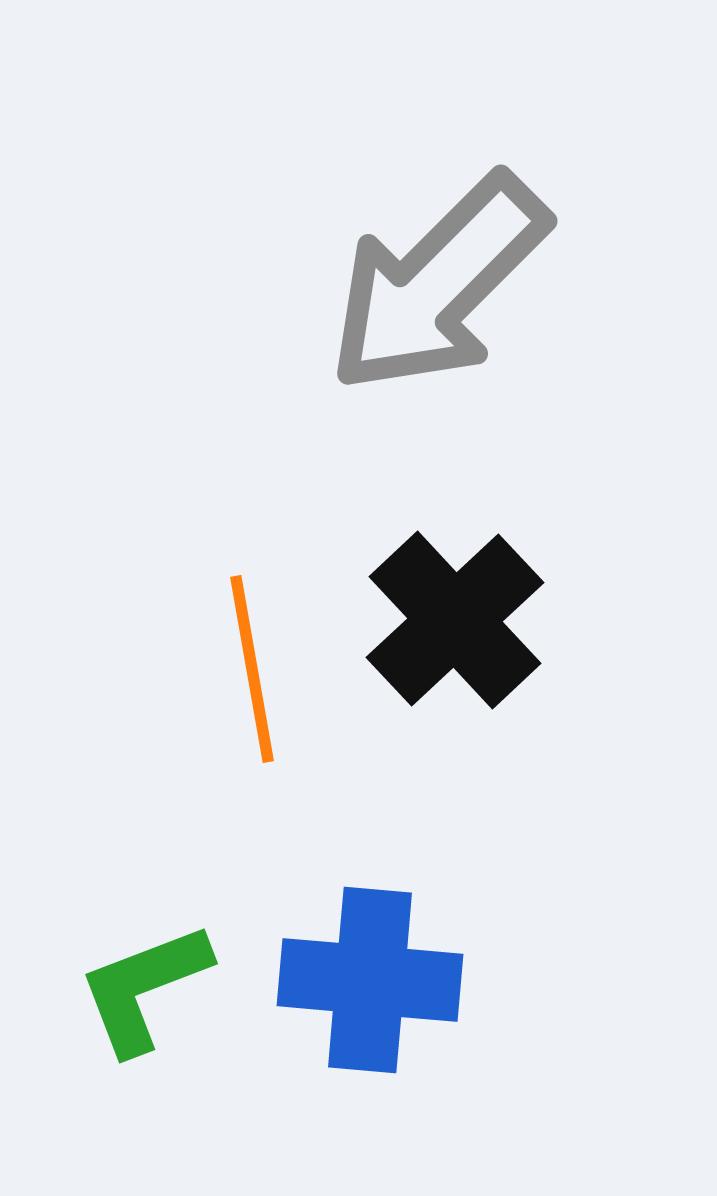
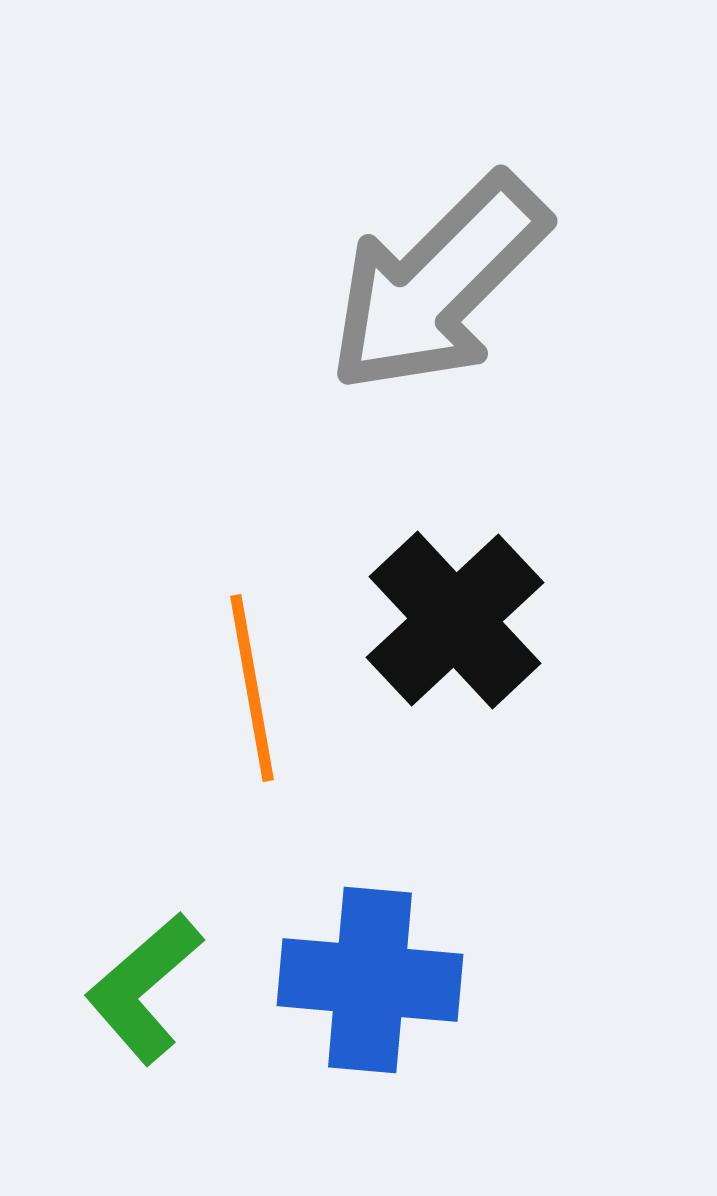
orange line: moved 19 px down
green L-shape: rotated 20 degrees counterclockwise
